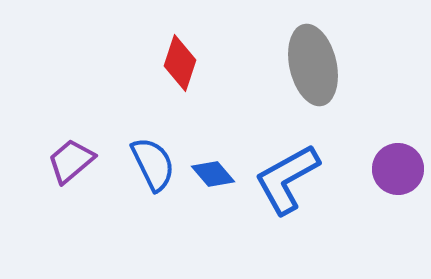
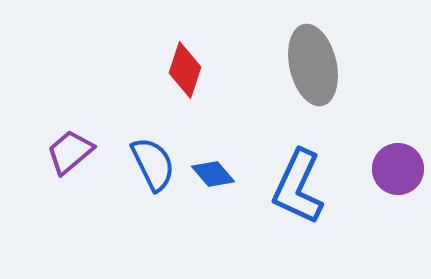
red diamond: moved 5 px right, 7 px down
purple trapezoid: moved 1 px left, 9 px up
blue L-shape: moved 11 px right, 8 px down; rotated 36 degrees counterclockwise
